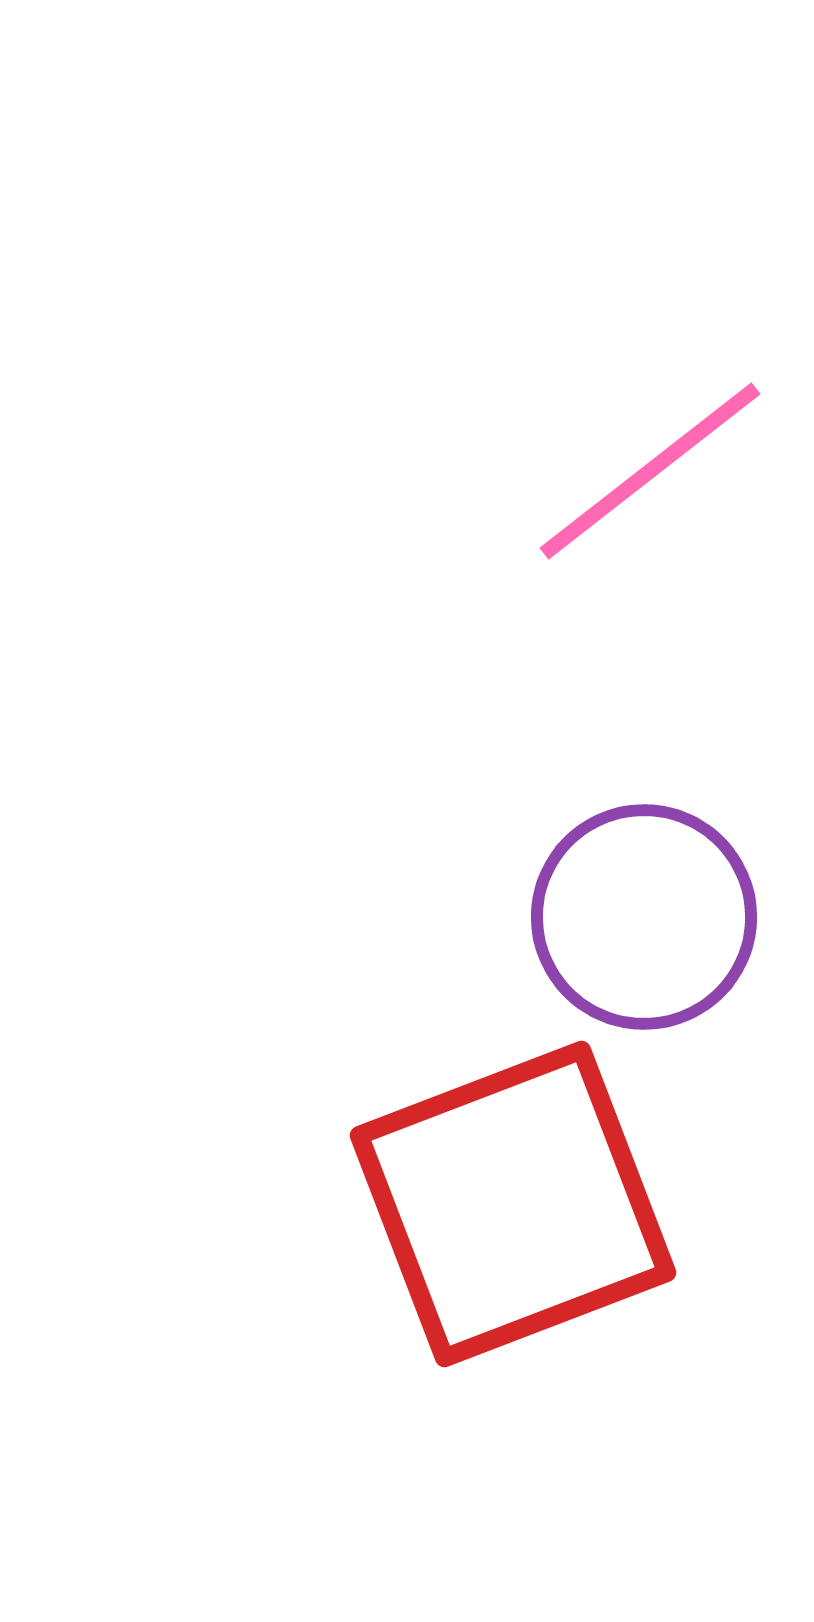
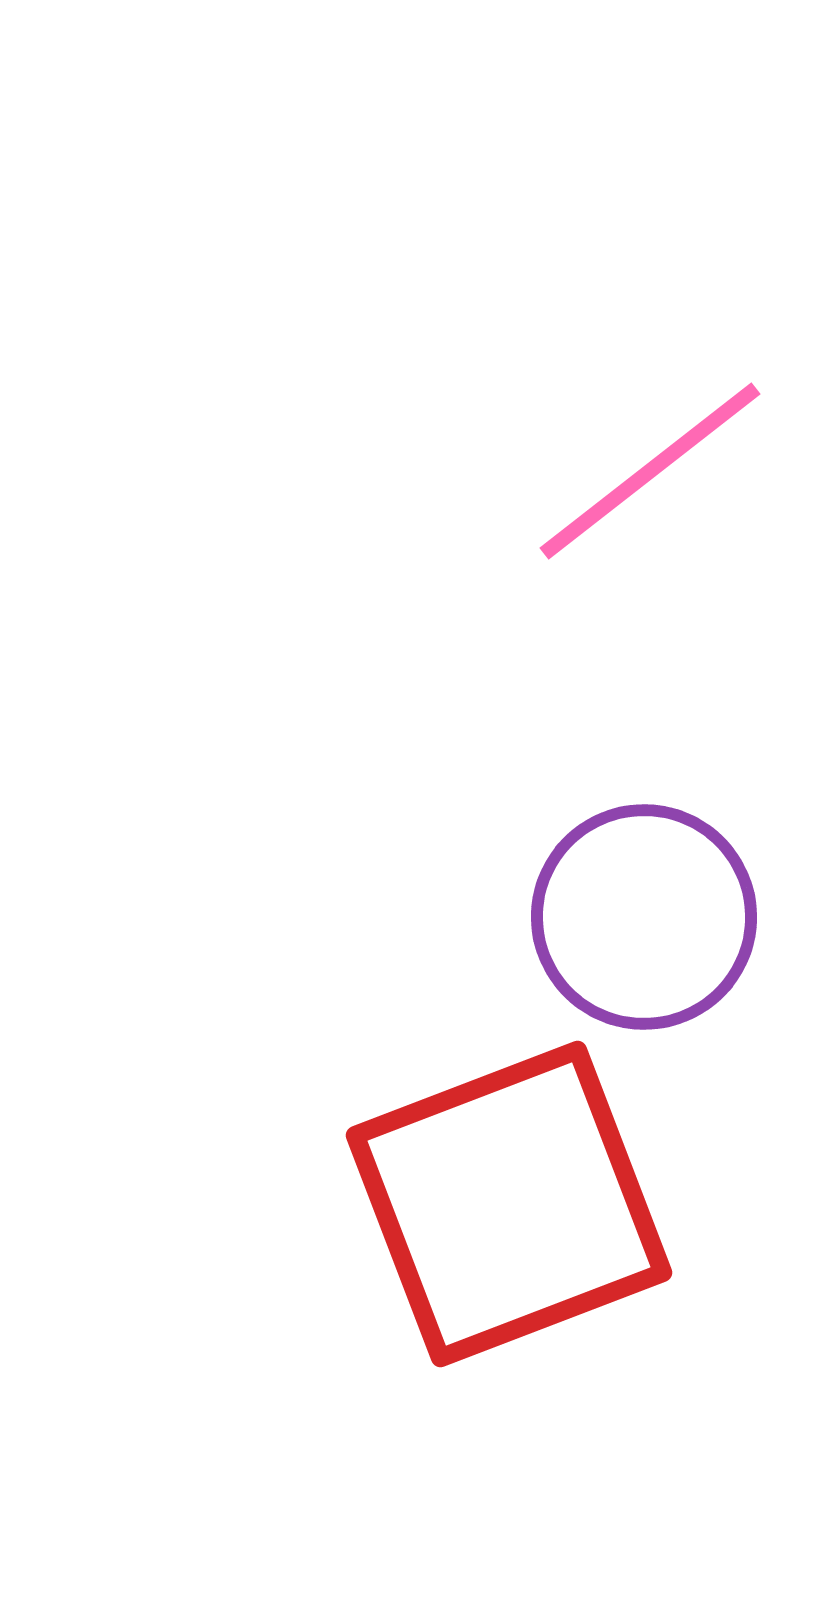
red square: moved 4 px left
